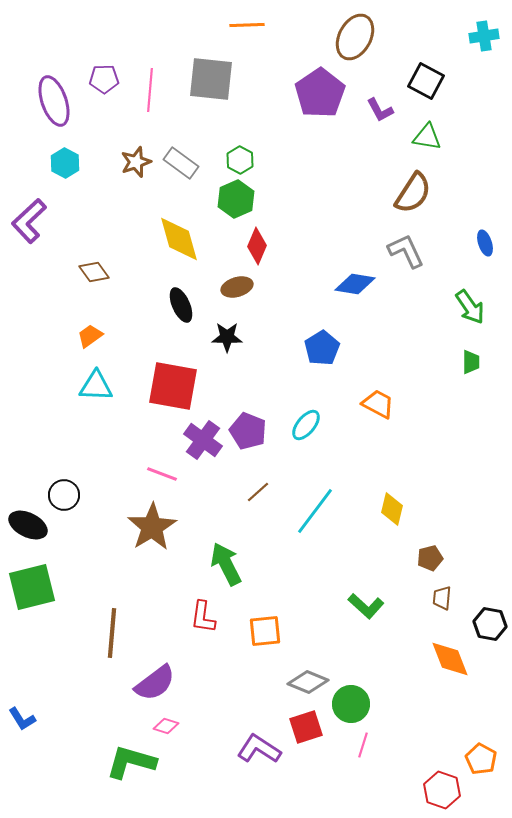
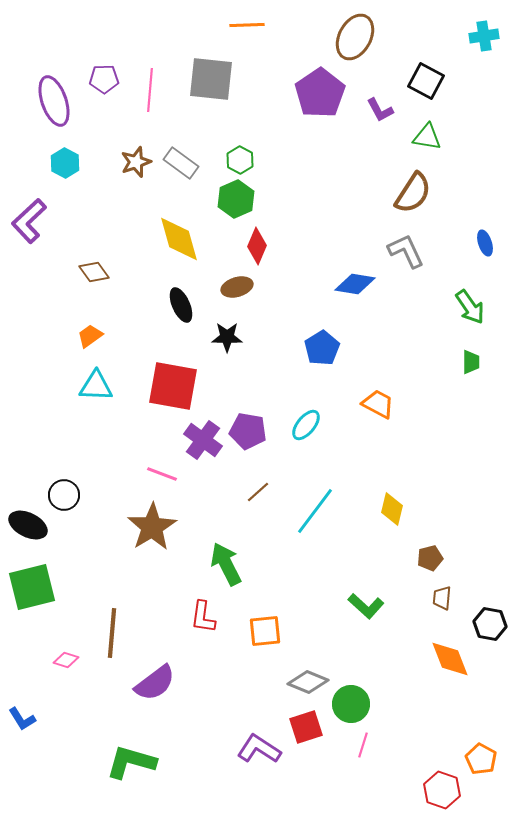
purple pentagon at (248, 431): rotated 12 degrees counterclockwise
pink diamond at (166, 726): moved 100 px left, 66 px up
